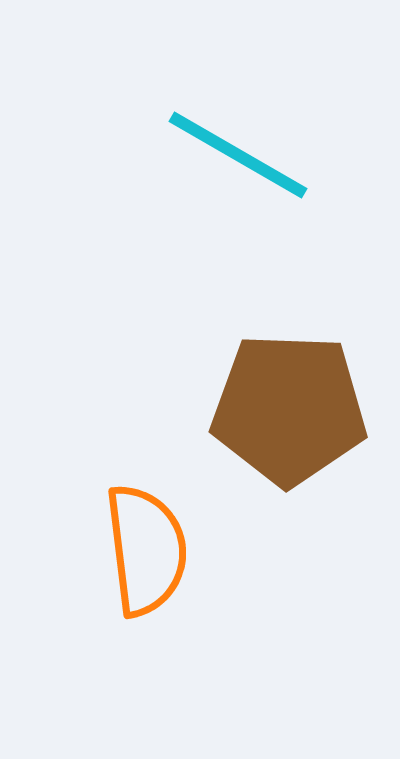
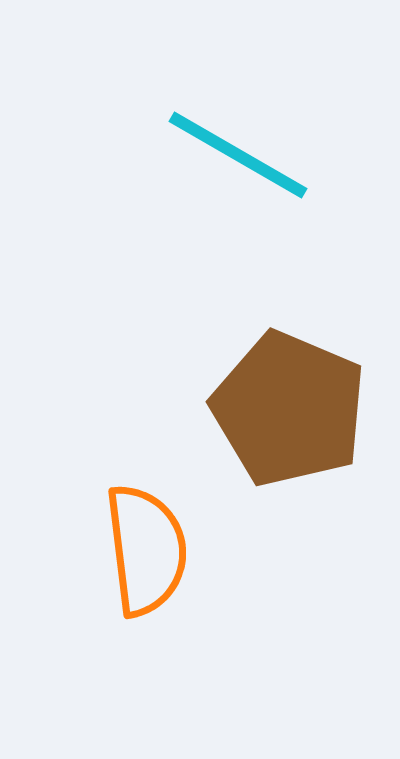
brown pentagon: rotated 21 degrees clockwise
